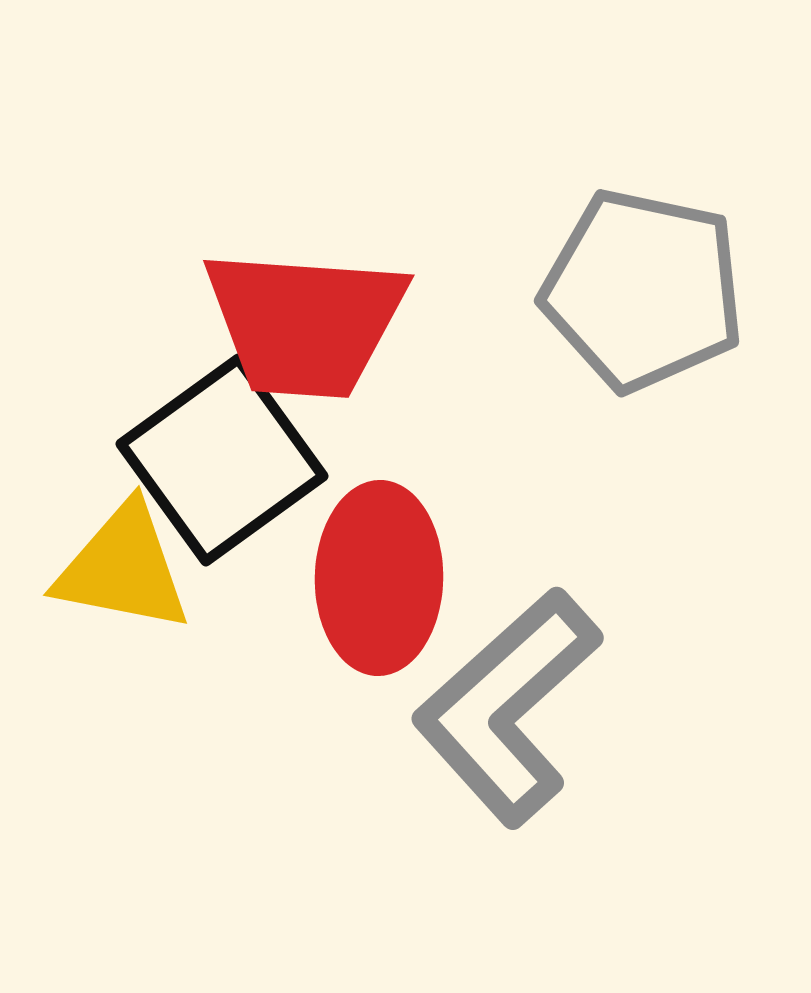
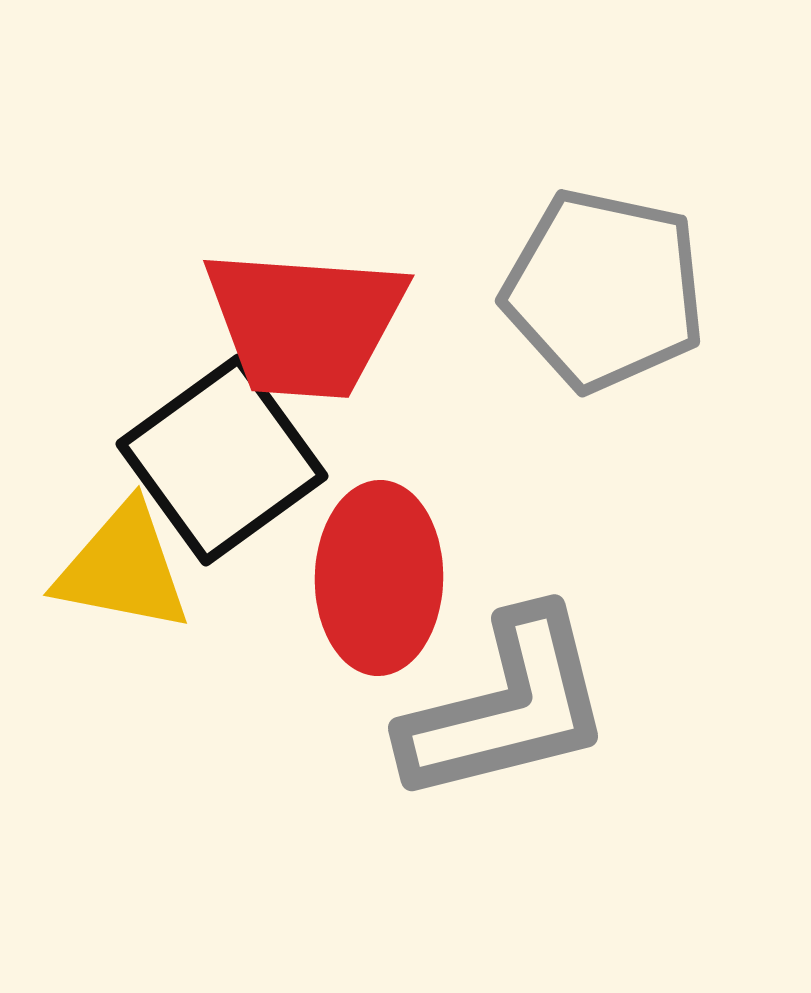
gray pentagon: moved 39 px left
gray L-shape: rotated 152 degrees counterclockwise
